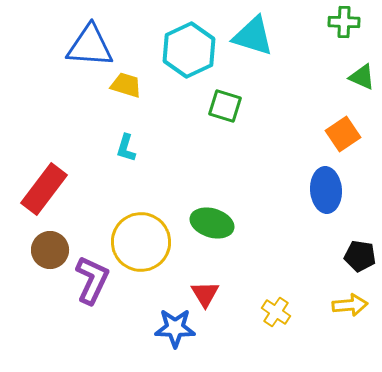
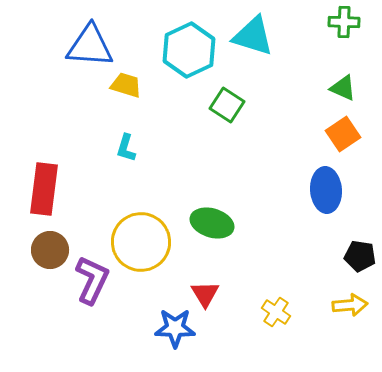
green triangle: moved 19 px left, 11 px down
green square: moved 2 px right, 1 px up; rotated 16 degrees clockwise
red rectangle: rotated 30 degrees counterclockwise
